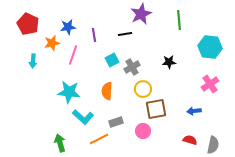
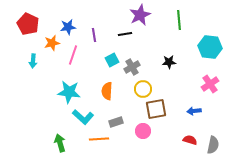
purple star: moved 1 px left, 1 px down
orange line: rotated 24 degrees clockwise
